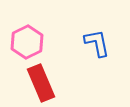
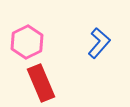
blue L-shape: moved 2 px right; rotated 52 degrees clockwise
